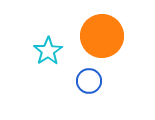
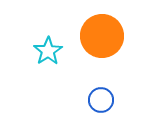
blue circle: moved 12 px right, 19 px down
